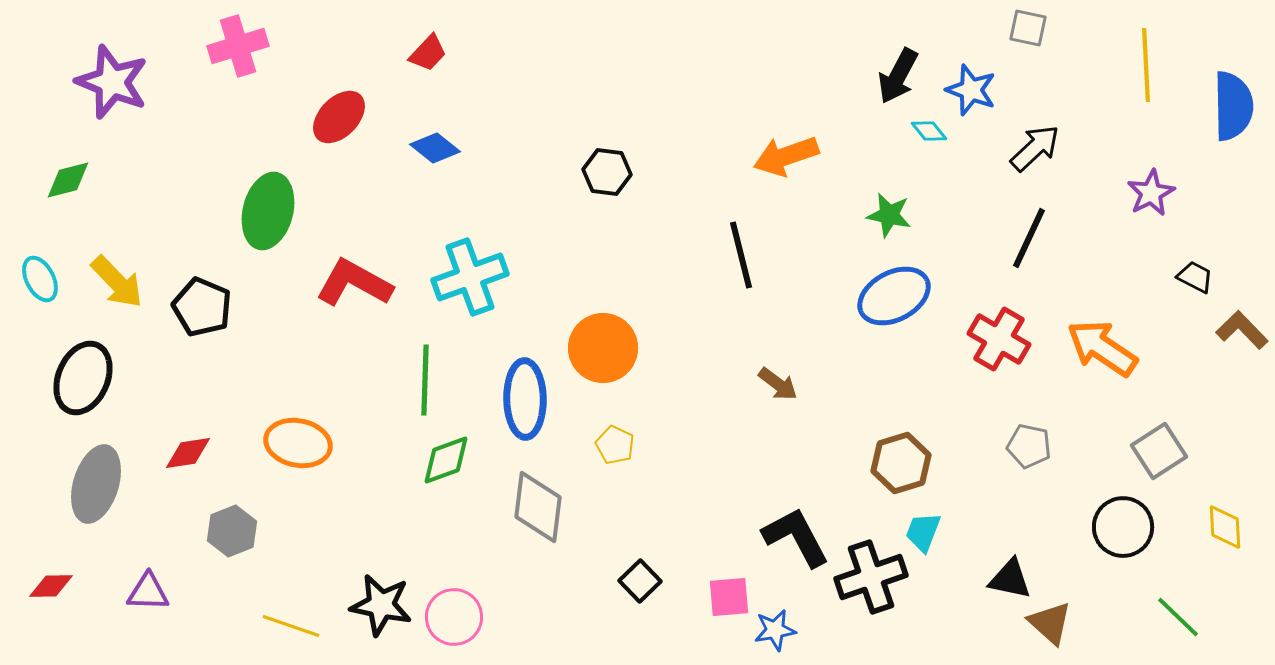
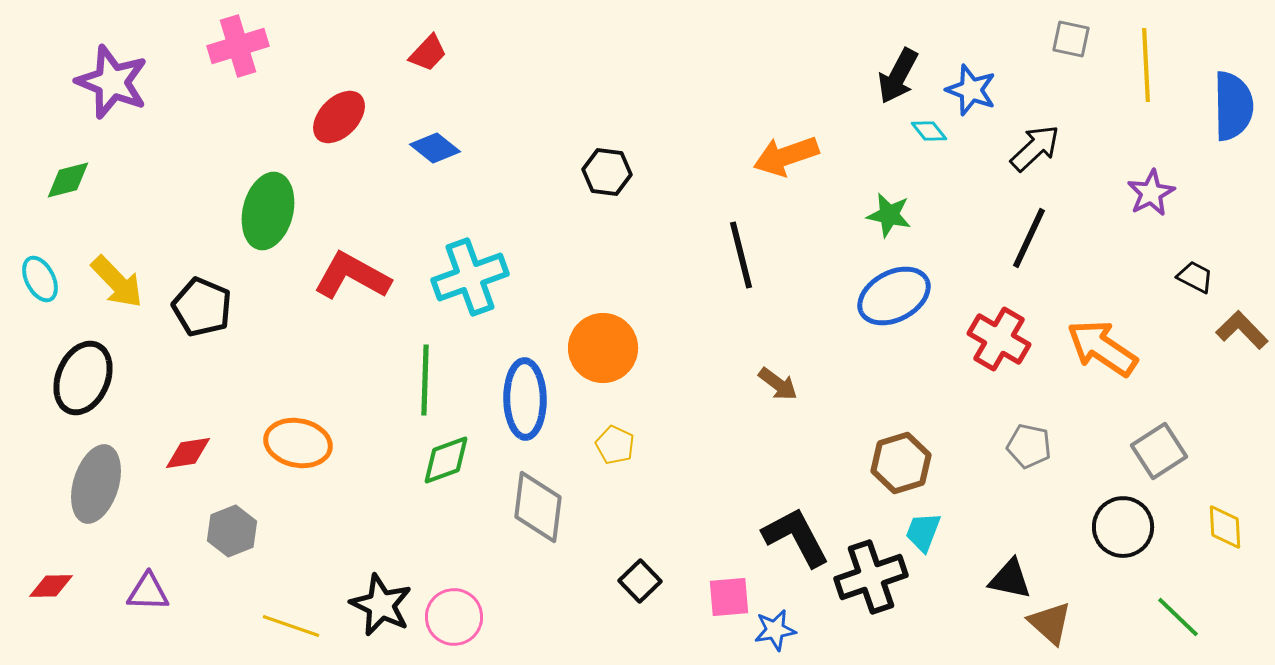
gray square at (1028, 28): moved 43 px right, 11 px down
red L-shape at (354, 283): moved 2 px left, 7 px up
black star at (381, 605): rotated 14 degrees clockwise
